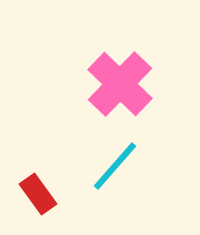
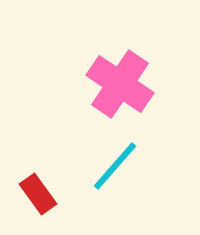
pink cross: rotated 10 degrees counterclockwise
